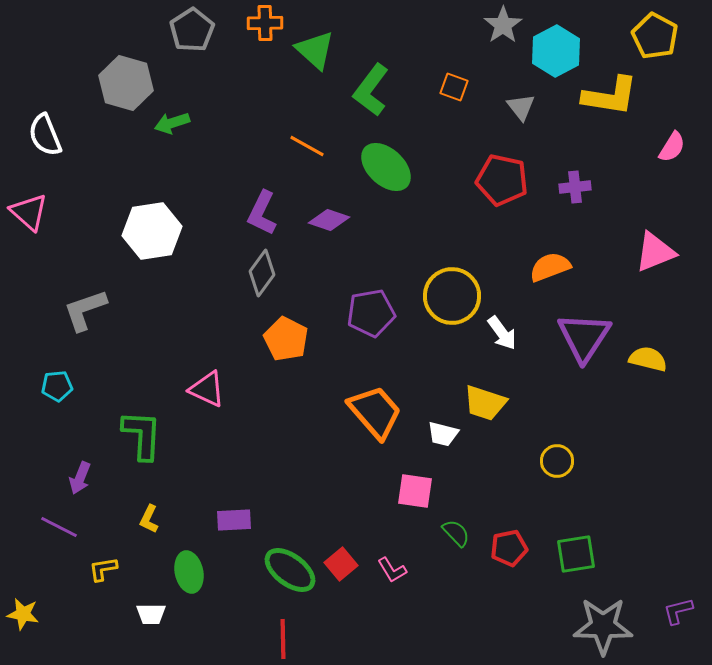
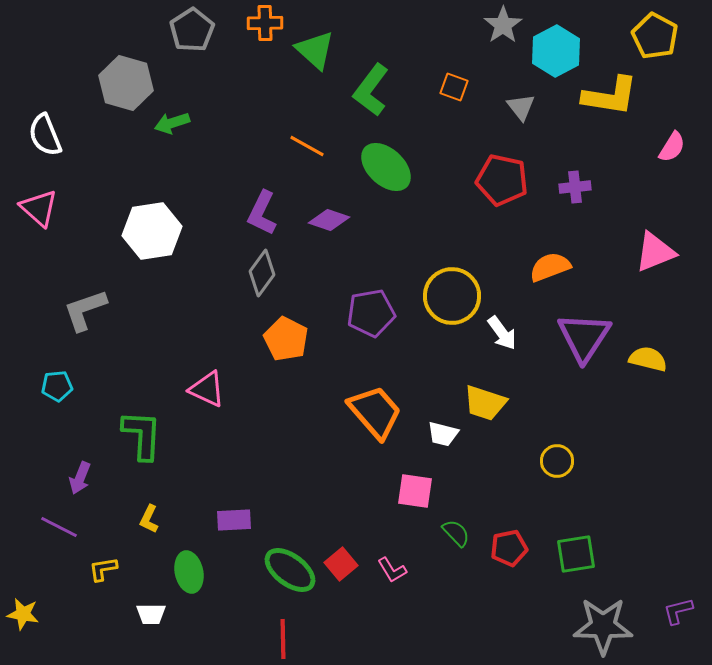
pink triangle at (29, 212): moved 10 px right, 4 px up
